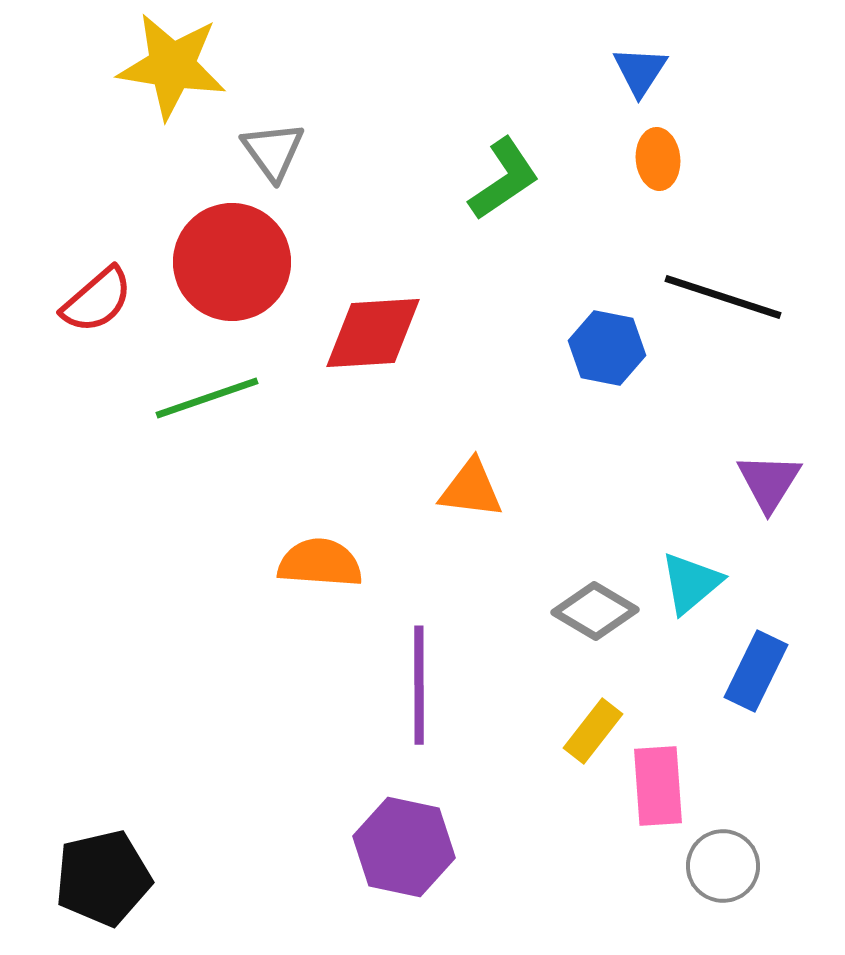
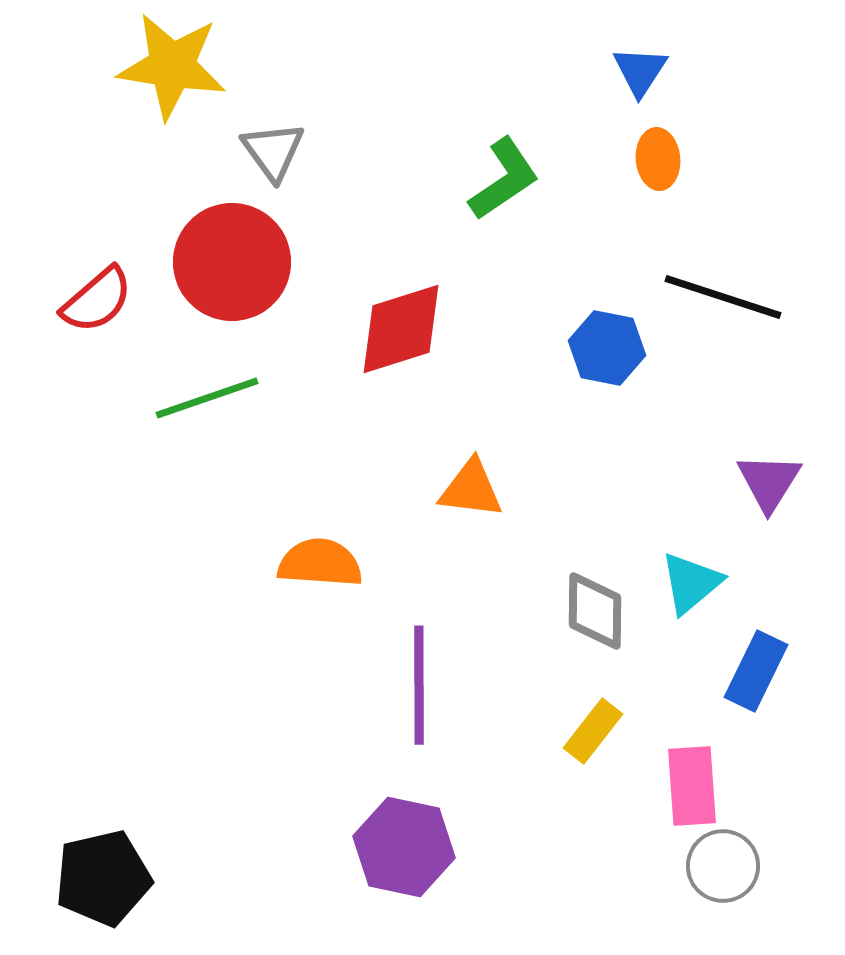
red diamond: moved 28 px right, 4 px up; rotated 14 degrees counterclockwise
gray diamond: rotated 60 degrees clockwise
pink rectangle: moved 34 px right
